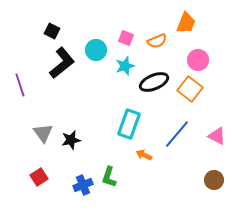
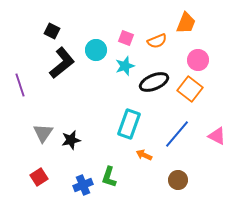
gray triangle: rotated 10 degrees clockwise
brown circle: moved 36 px left
